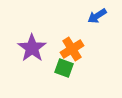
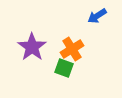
purple star: moved 1 px up
